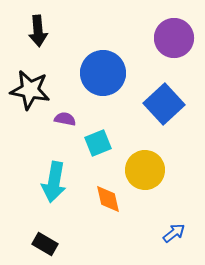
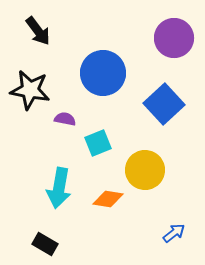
black arrow: rotated 32 degrees counterclockwise
cyan arrow: moved 5 px right, 6 px down
orange diamond: rotated 68 degrees counterclockwise
